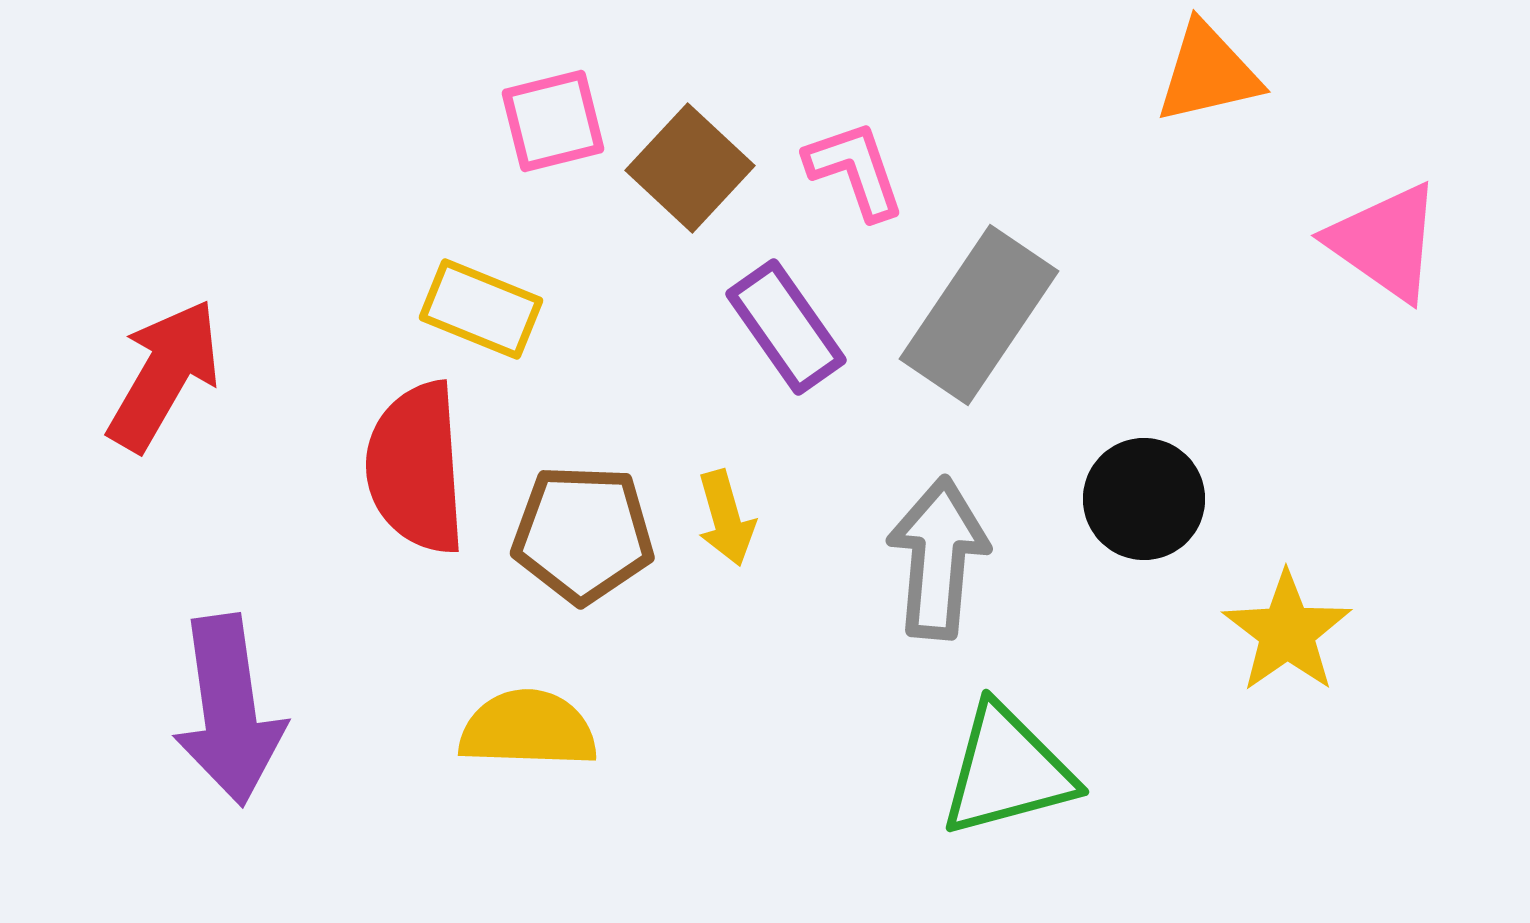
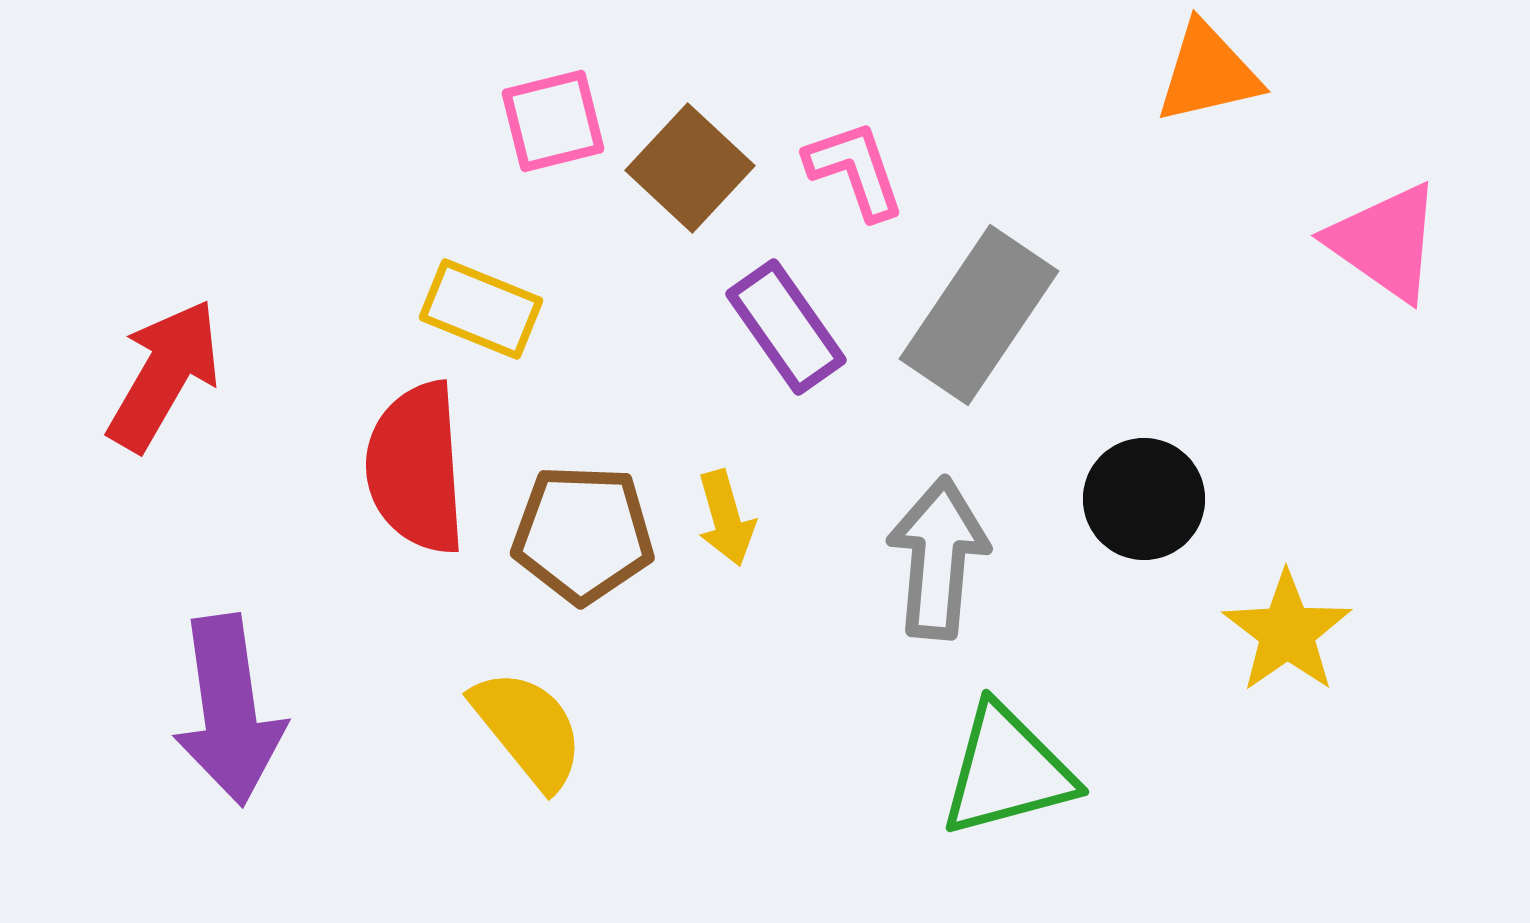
yellow semicircle: rotated 49 degrees clockwise
